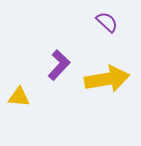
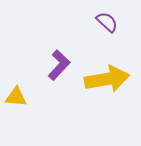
yellow triangle: moved 3 px left
